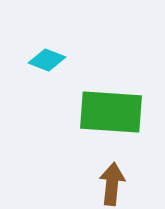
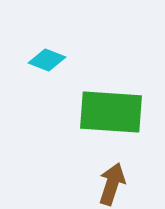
brown arrow: rotated 12 degrees clockwise
